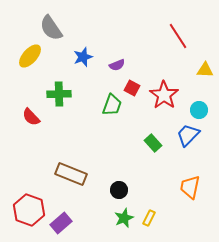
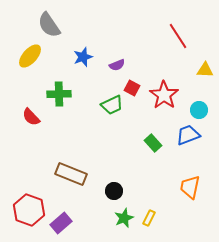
gray semicircle: moved 2 px left, 3 px up
green trapezoid: rotated 45 degrees clockwise
blue trapezoid: rotated 25 degrees clockwise
black circle: moved 5 px left, 1 px down
